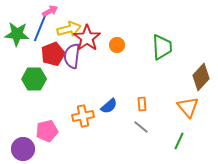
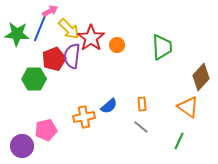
yellow arrow: rotated 60 degrees clockwise
red star: moved 4 px right
red pentagon: moved 1 px right, 5 px down
orange triangle: rotated 15 degrees counterclockwise
orange cross: moved 1 px right, 1 px down
pink pentagon: moved 1 px left, 1 px up
purple circle: moved 1 px left, 3 px up
